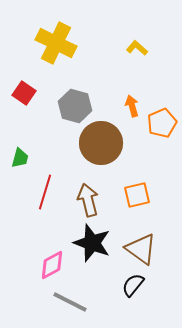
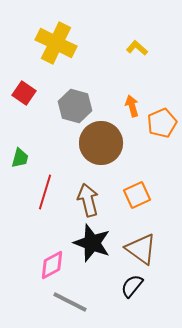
orange square: rotated 12 degrees counterclockwise
black semicircle: moved 1 px left, 1 px down
